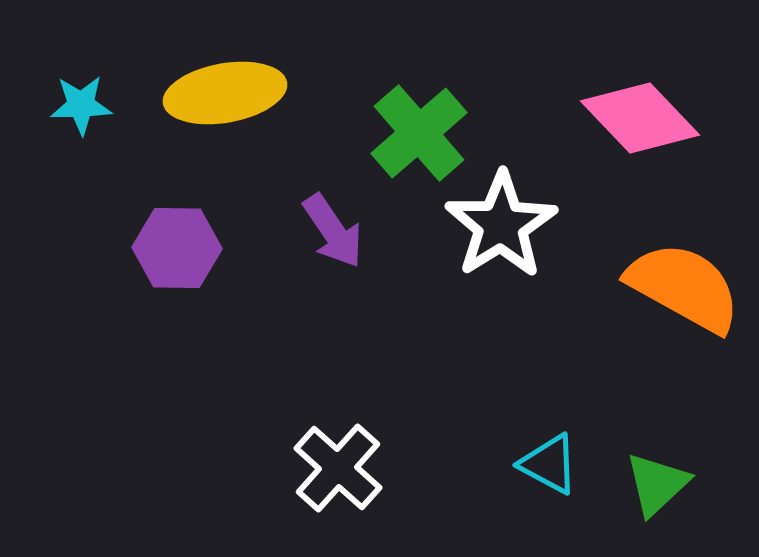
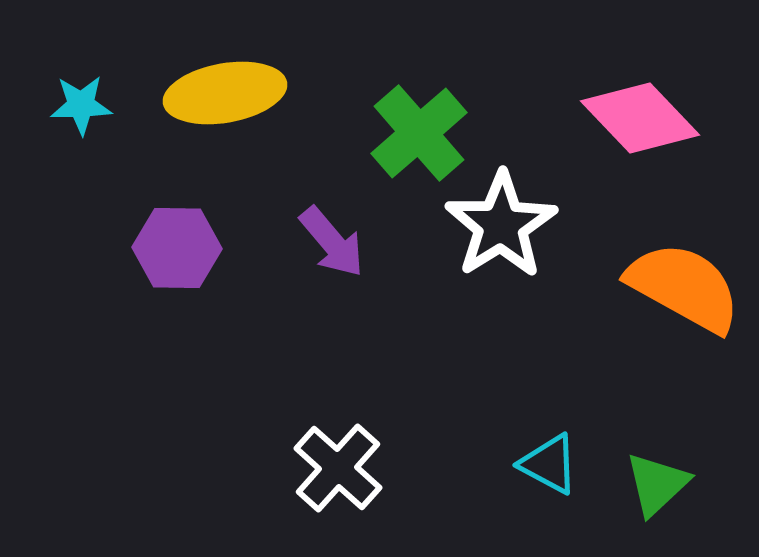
purple arrow: moved 1 px left, 11 px down; rotated 6 degrees counterclockwise
